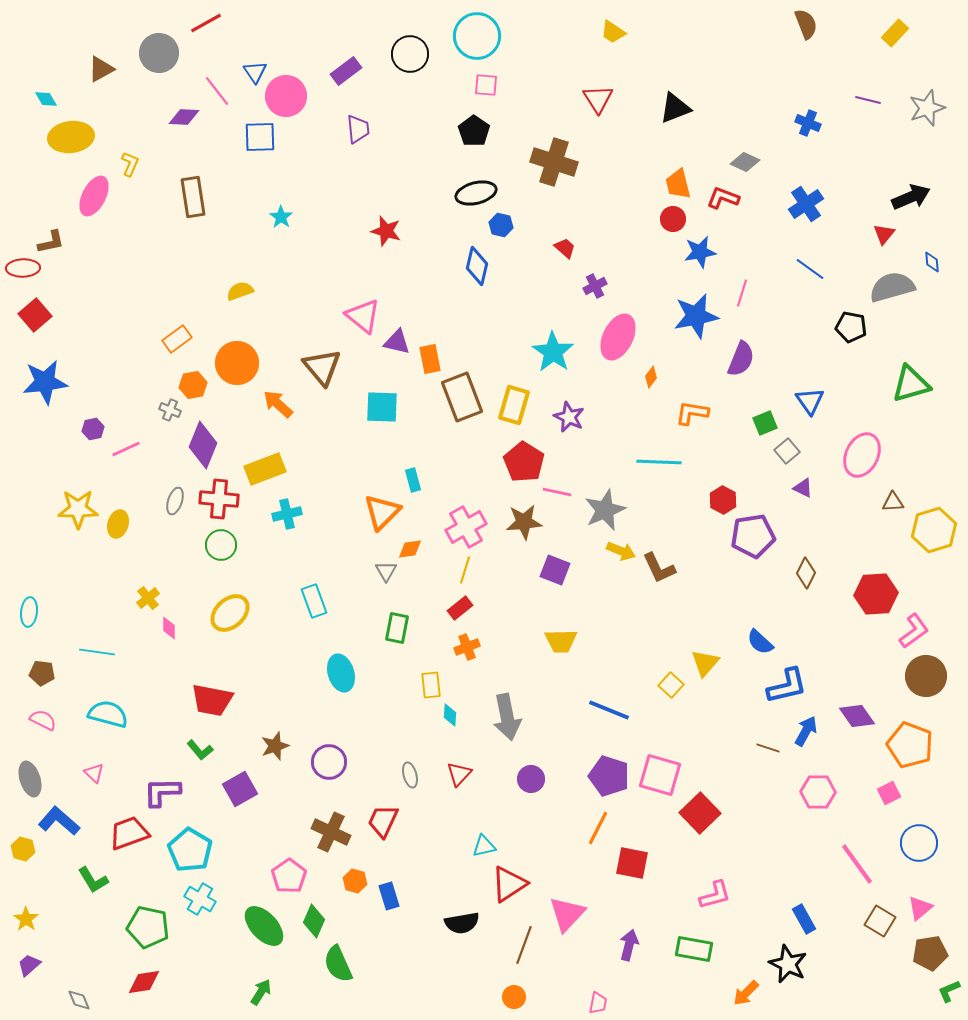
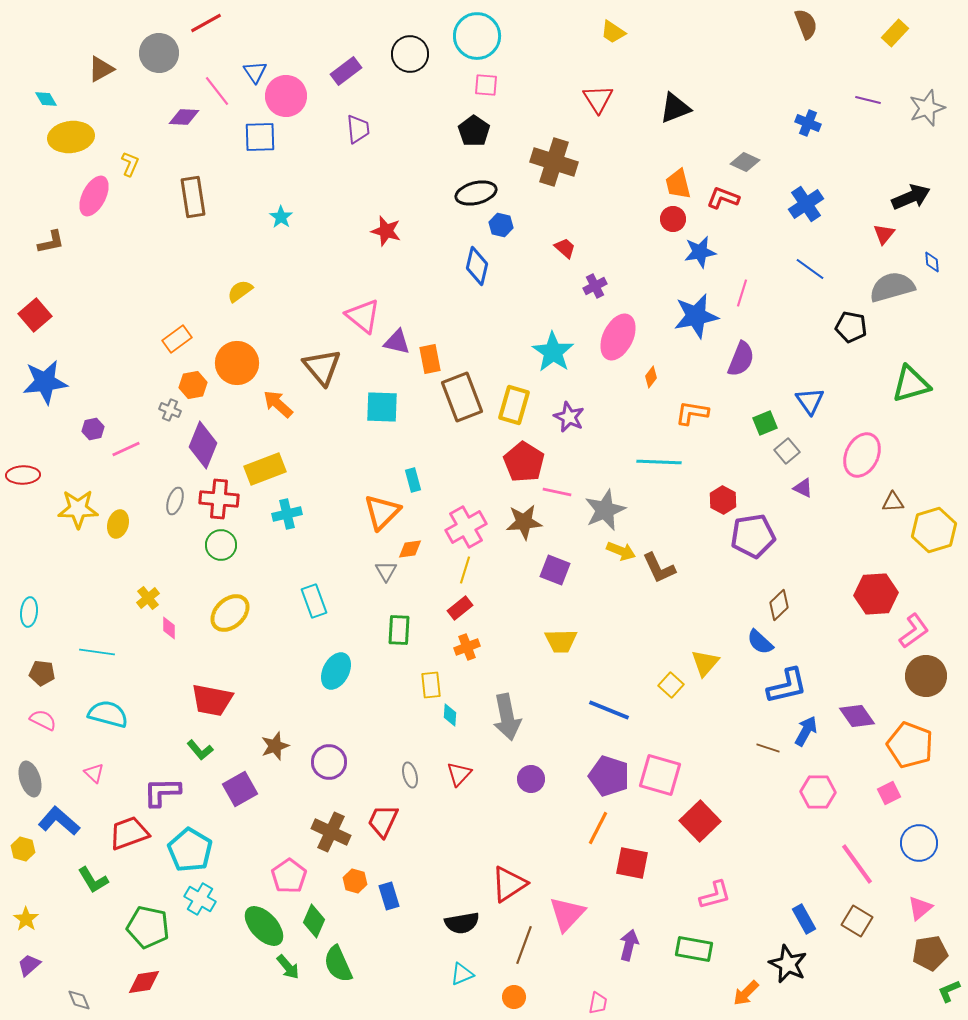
red ellipse at (23, 268): moved 207 px down
yellow semicircle at (240, 291): rotated 16 degrees counterclockwise
brown diamond at (806, 573): moved 27 px left, 32 px down; rotated 20 degrees clockwise
green rectangle at (397, 628): moved 2 px right, 2 px down; rotated 8 degrees counterclockwise
cyan ellipse at (341, 673): moved 5 px left, 2 px up; rotated 45 degrees clockwise
red square at (700, 813): moved 8 px down
cyan triangle at (484, 846): moved 22 px left, 128 px down; rotated 10 degrees counterclockwise
brown square at (880, 921): moved 23 px left
green arrow at (261, 992): moved 27 px right, 25 px up; rotated 108 degrees clockwise
